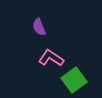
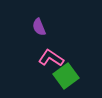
green square: moved 8 px left, 4 px up
